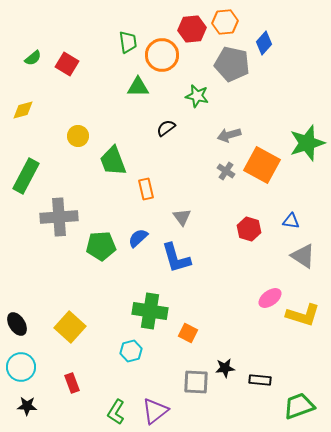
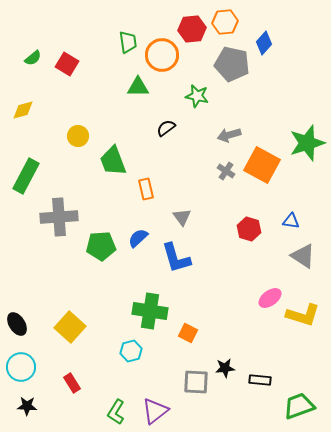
red rectangle at (72, 383): rotated 12 degrees counterclockwise
